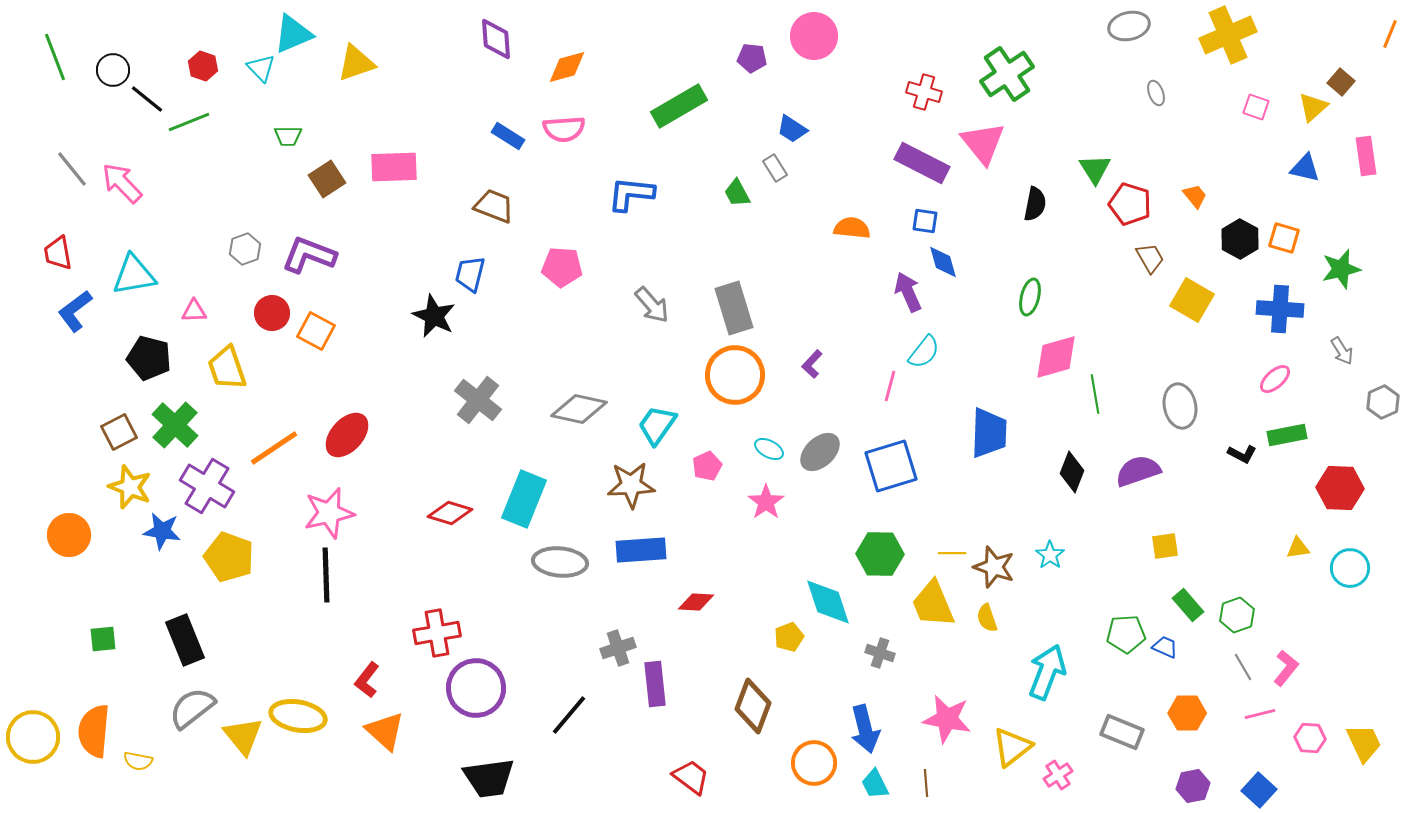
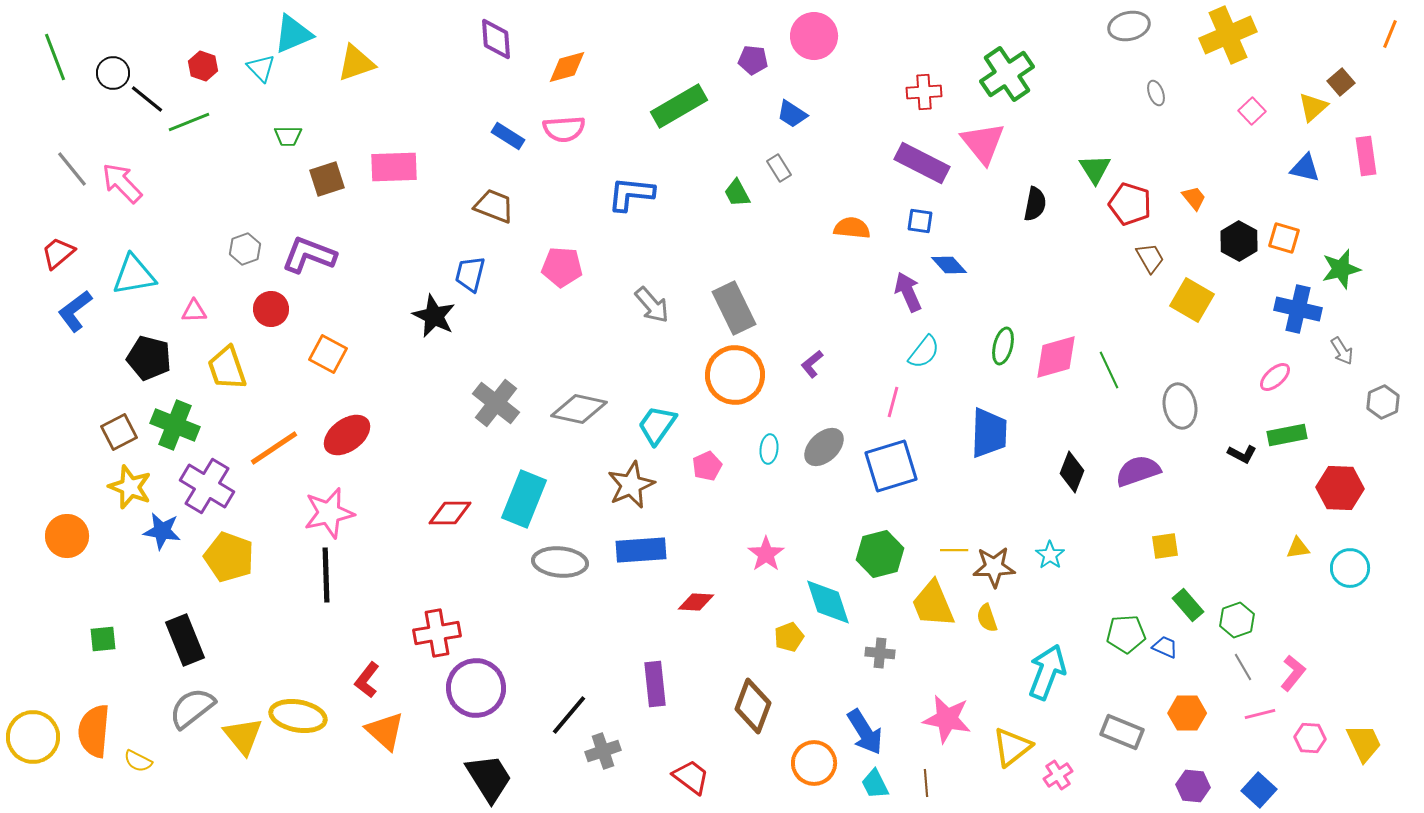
purple pentagon at (752, 58): moved 1 px right, 2 px down
black circle at (113, 70): moved 3 px down
brown square at (1341, 82): rotated 8 degrees clockwise
red cross at (924, 92): rotated 20 degrees counterclockwise
pink square at (1256, 107): moved 4 px left, 4 px down; rotated 28 degrees clockwise
blue trapezoid at (792, 129): moved 15 px up
gray rectangle at (775, 168): moved 4 px right
brown square at (327, 179): rotated 15 degrees clockwise
orange trapezoid at (1195, 196): moved 1 px left, 2 px down
blue square at (925, 221): moved 5 px left
black hexagon at (1240, 239): moved 1 px left, 2 px down
red trapezoid at (58, 253): rotated 60 degrees clockwise
blue diamond at (943, 262): moved 6 px right, 3 px down; rotated 27 degrees counterclockwise
green ellipse at (1030, 297): moved 27 px left, 49 px down
gray rectangle at (734, 308): rotated 9 degrees counterclockwise
blue cross at (1280, 309): moved 18 px right; rotated 9 degrees clockwise
red circle at (272, 313): moved 1 px left, 4 px up
orange square at (316, 331): moved 12 px right, 23 px down
purple L-shape at (812, 364): rotated 8 degrees clockwise
pink ellipse at (1275, 379): moved 2 px up
pink line at (890, 386): moved 3 px right, 16 px down
green line at (1095, 394): moved 14 px right, 24 px up; rotated 15 degrees counterclockwise
gray cross at (478, 400): moved 18 px right, 3 px down
green cross at (175, 425): rotated 21 degrees counterclockwise
red ellipse at (347, 435): rotated 12 degrees clockwise
cyan ellipse at (769, 449): rotated 68 degrees clockwise
gray ellipse at (820, 452): moved 4 px right, 5 px up
brown star at (631, 485): rotated 21 degrees counterclockwise
pink star at (766, 502): moved 52 px down
red diamond at (450, 513): rotated 18 degrees counterclockwise
orange circle at (69, 535): moved 2 px left, 1 px down
yellow line at (952, 553): moved 2 px right, 3 px up
green hexagon at (880, 554): rotated 15 degrees counterclockwise
brown star at (994, 567): rotated 21 degrees counterclockwise
green hexagon at (1237, 615): moved 5 px down
gray cross at (618, 648): moved 15 px left, 103 px down
gray cross at (880, 653): rotated 12 degrees counterclockwise
pink L-shape at (1286, 668): moved 7 px right, 5 px down
blue arrow at (865, 729): moved 3 px down; rotated 18 degrees counterclockwise
yellow semicircle at (138, 761): rotated 16 degrees clockwise
black trapezoid at (489, 778): rotated 114 degrees counterclockwise
purple hexagon at (1193, 786): rotated 16 degrees clockwise
